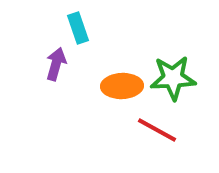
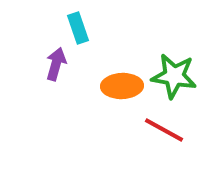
green star: moved 1 px right, 2 px up; rotated 12 degrees clockwise
red line: moved 7 px right
